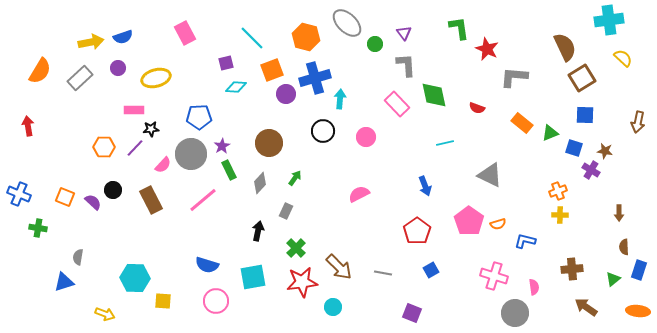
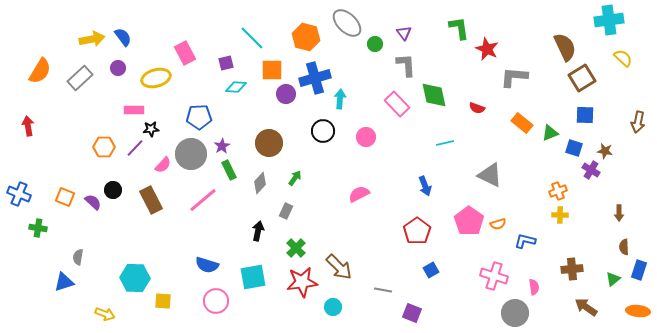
pink rectangle at (185, 33): moved 20 px down
blue semicircle at (123, 37): rotated 108 degrees counterclockwise
yellow arrow at (91, 42): moved 1 px right, 3 px up
orange square at (272, 70): rotated 20 degrees clockwise
gray line at (383, 273): moved 17 px down
